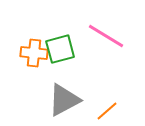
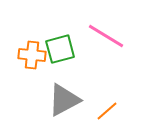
orange cross: moved 2 px left, 2 px down
